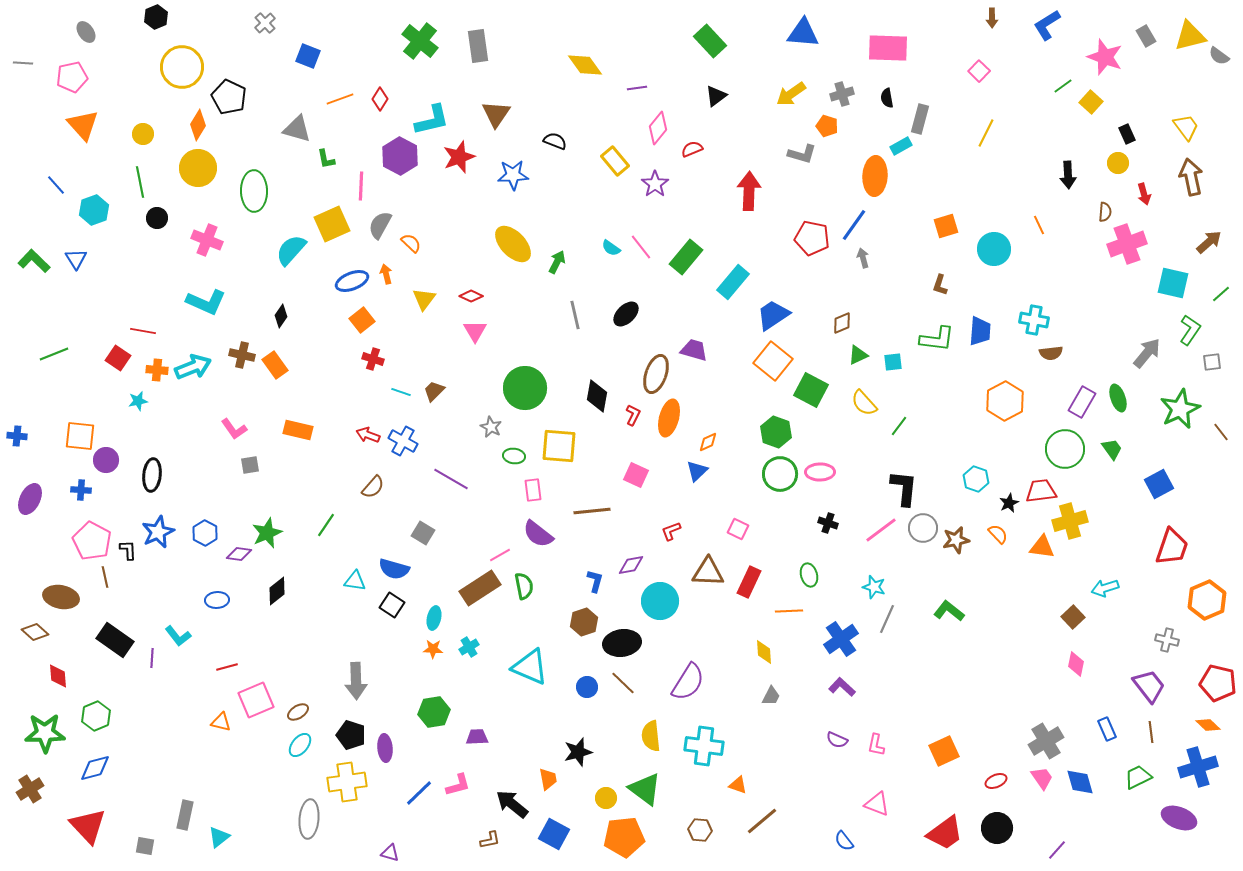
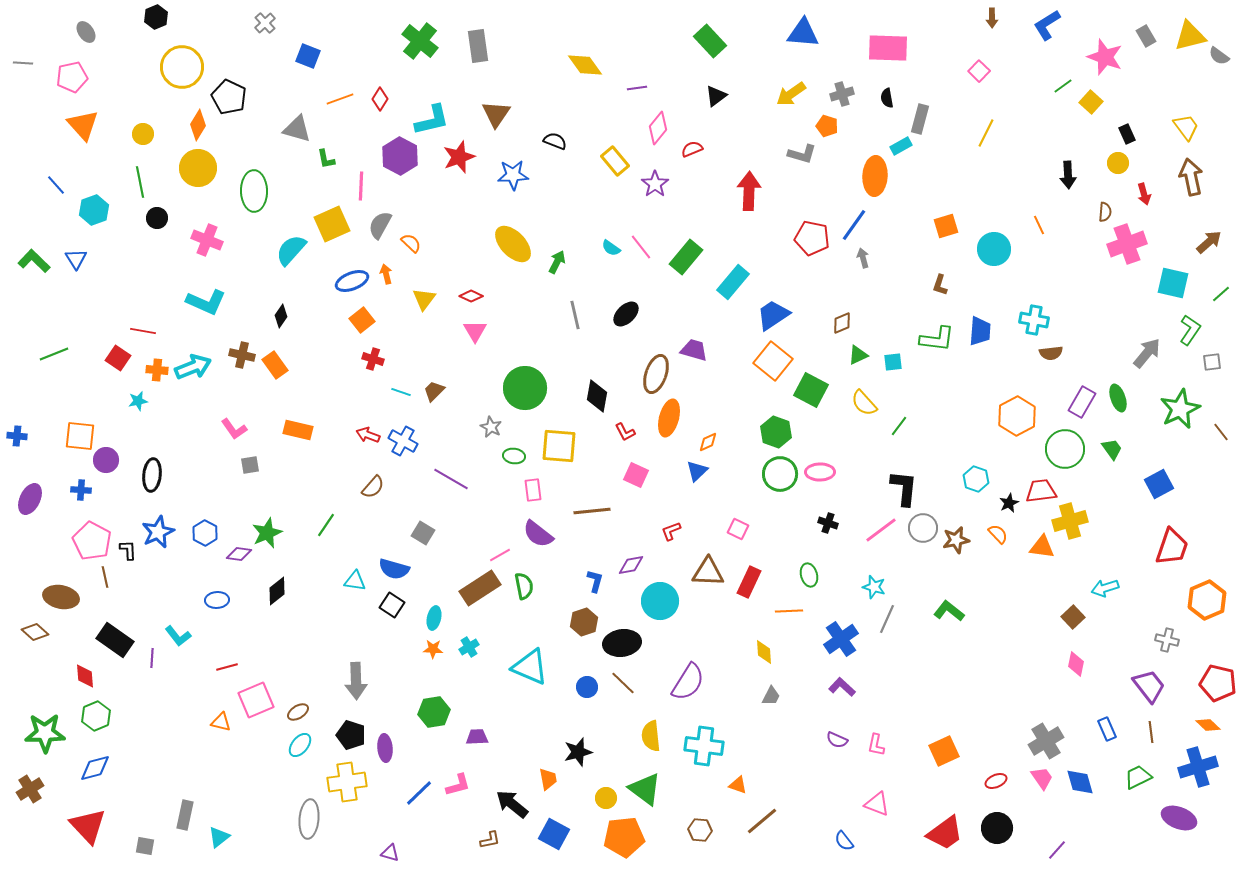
orange hexagon at (1005, 401): moved 12 px right, 15 px down
red L-shape at (633, 415): moved 8 px left, 17 px down; rotated 125 degrees clockwise
red diamond at (58, 676): moved 27 px right
